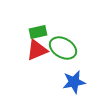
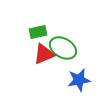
red triangle: moved 7 px right, 4 px down
blue star: moved 5 px right, 2 px up
